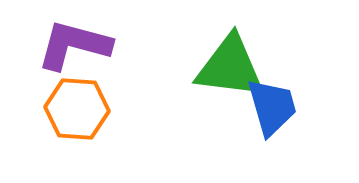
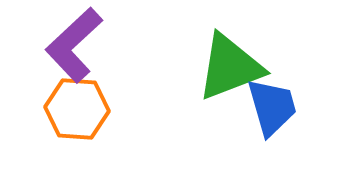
purple L-shape: rotated 58 degrees counterclockwise
green triangle: rotated 28 degrees counterclockwise
